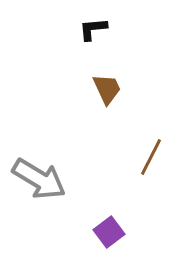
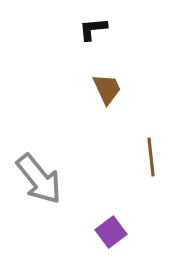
brown line: rotated 33 degrees counterclockwise
gray arrow: rotated 20 degrees clockwise
purple square: moved 2 px right
